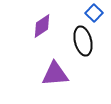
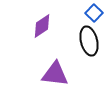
black ellipse: moved 6 px right
purple triangle: rotated 12 degrees clockwise
